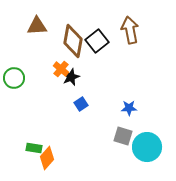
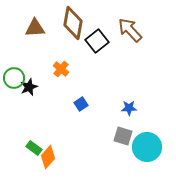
brown triangle: moved 2 px left, 2 px down
brown arrow: rotated 32 degrees counterclockwise
brown diamond: moved 18 px up
black star: moved 42 px left, 10 px down
green rectangle: rotated 28 degrees clockwise
orange diamond: moved 1 px right, 1 px up
